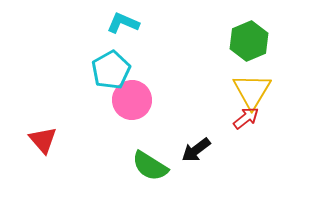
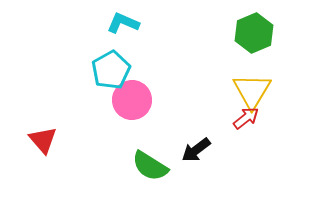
green hexagon: moved 5 px right, 8 px up
